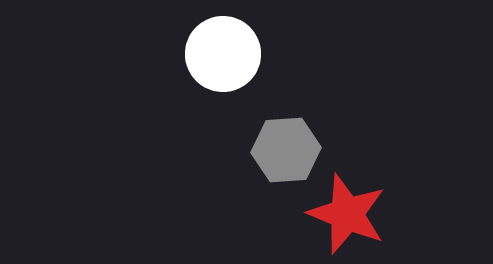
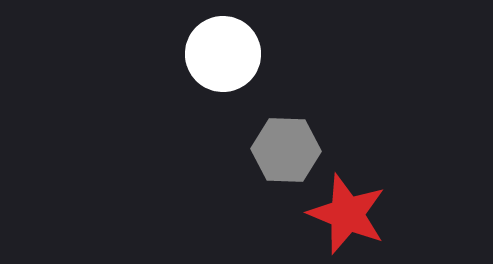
gray hexagon: rotated 6 degrees clockwise
